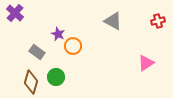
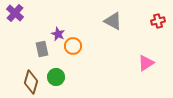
gray rectangle: moved 5 px right, 3 px up; rotated 42 degrees clockwise
